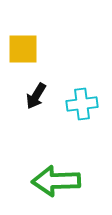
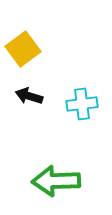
yellow square: rotated 36 degrees counterclockwise
black arrow: moved 7 px left; rotated 76 degrees clockwise
